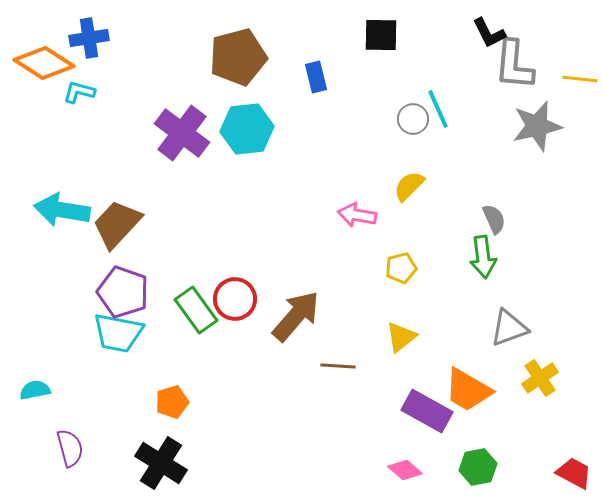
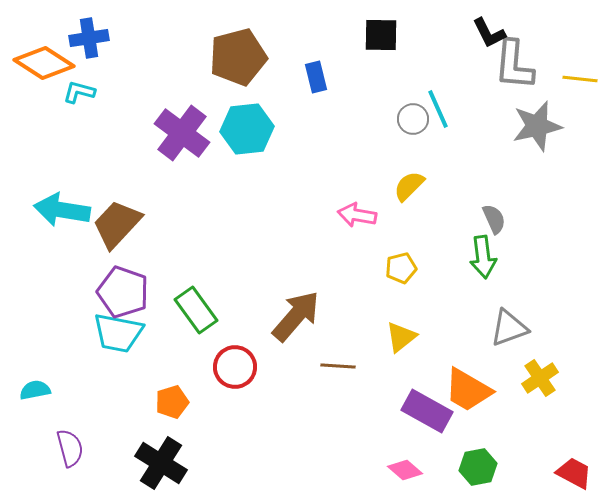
red circle: moved 68 px down
